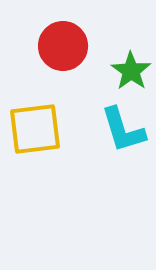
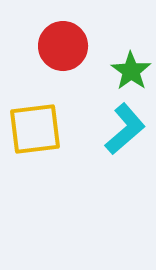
cyan L-shape: moved 2 px right, 1 px up; rotated 114 degrees counterclockwise
